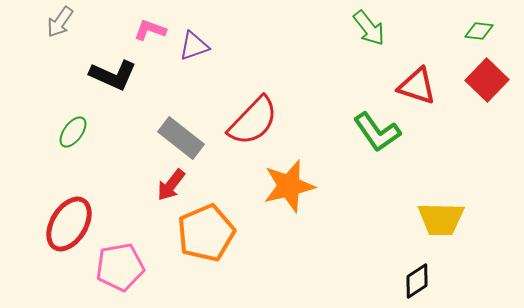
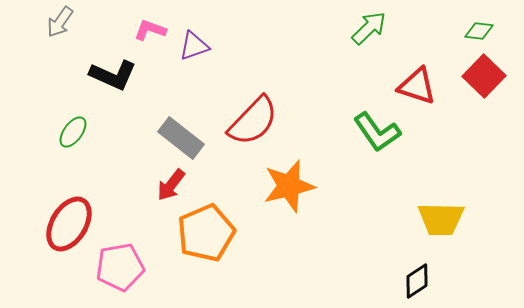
green arrow: rotated 96 degrees counterclockwise
red square: moved 3 px left, 4 px up
